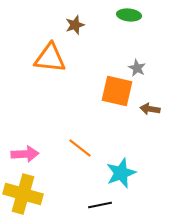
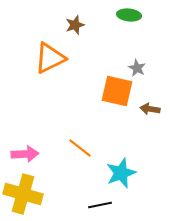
orange triangle: rotated 32 degrees counterclockwise
